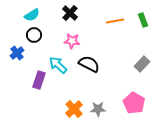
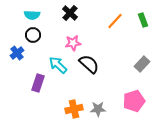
cyan semicircle: rotated 35 degrees clockwise
orange line: rotated 36 degrees counterclockwise
black circle: moved 1 px left
pink star: moved 1 px right, 2 px down; rotated 14 degrees counterclockwise
black semicircle: rotated 15 degrees clockwise
purple rectangle: moved 1 px left, 3 px down
pink pentagon: moved 2 px up; rotated 25 degrees clockwise
orange cross: rotated 30 degrees clockwise
